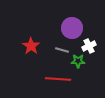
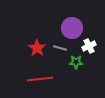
red star: moved 6 px right, 2 px down
gray line: moved 2 px left, 2 px up
green star: moved 2 px left, 1 px down
red line: moved 18 px left; rotated 10 degrees counterclockwise
